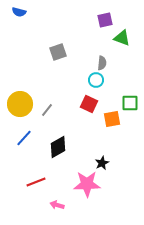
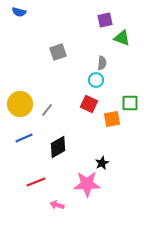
blue line: rotated 24 degrees clockwise
